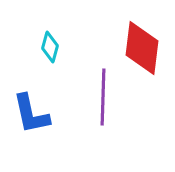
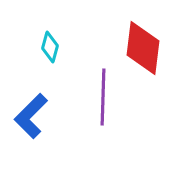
red diamond: moved 1 px right
blue L-shape: moved 2 px down; rotated 57 degrees clockwise
